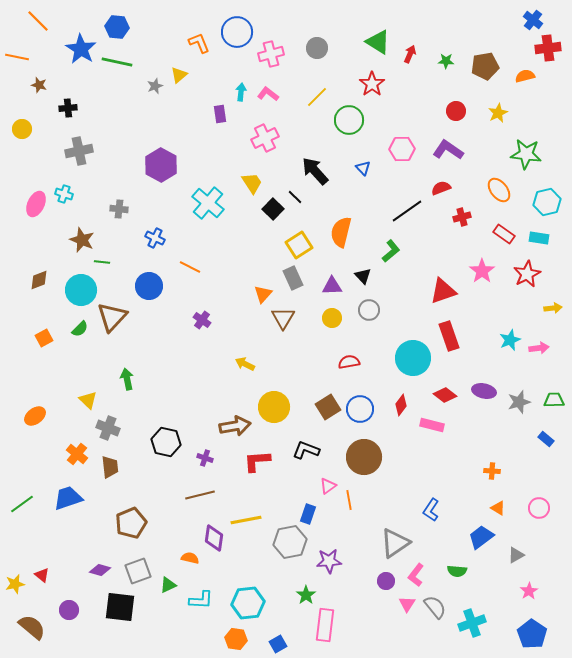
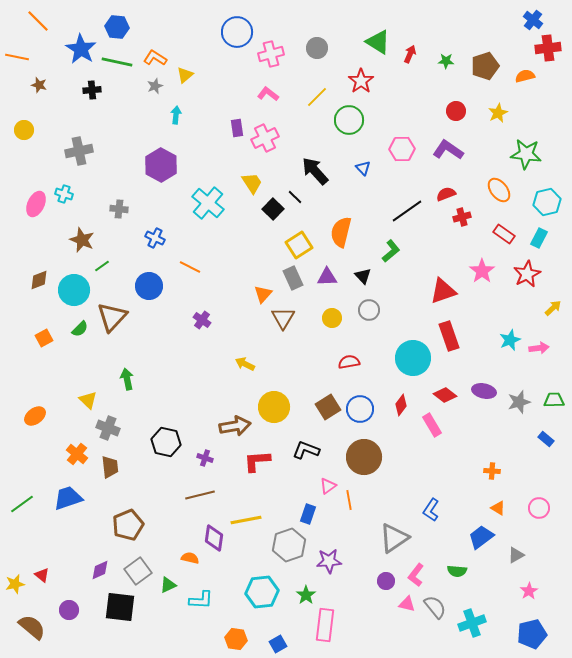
orange L-shape at (199, 43): moved 44 px left, 15 px down; rotated 35 degrees counterclockwise
brown pentagon at (485, 66): rotated 8 degrees counterclockwise
yellow triangle at (179, 75): moved 6 px right
red star at (372, 84): moved 11 px left, 3 px up
cyan arrow at (241, 92): moved 65 px left, 23 px down
black cross at (68, 108): moved 24 px right, 18 px up
purple rectangle at (220, 114): moved 17 px right, 14 px down
yellow circle at (22, 129): moved 2 px right, 1 px down
red semicircle at (441, 188): moved 5 px right, 6 px down
cyan rectangle at (539, 238): rotated 72 degrees counterclockwise
green line at (102, 262): moved 4 px down; rotated 42 degrees counterclockwise
purple triangle at (332, 286): moved 5 px left, 9 px up
cyan circle at (81, 290): moved 7 px left
yellow arrow at (553, 308): rotated 36 degrees counterclockwise
pink rectangle at (432, 425): rotated 45 degrees clockwise
brown pentagon at (131, 523): moved 3 px left, 2 px down
gray hexagon at (290, 542): moved 1 px left, 3 px down; rotated 8 degrees counterclockwise
gray triangle at (395, 543): moved 1 px left, 5 px up
purple diamond at (100, 570): rotated 40 degrees counterclockwise
gray square at (138, 571): rotated 16 degrees counterclockwise
cyan hexagon at (248, 603): moved 14 px right, 11 px up
pink triangle at (407, 604): rotated 48 degrees counterclockwise
blue pentagon at (532, 634): rotated 24 degrees clockwise
